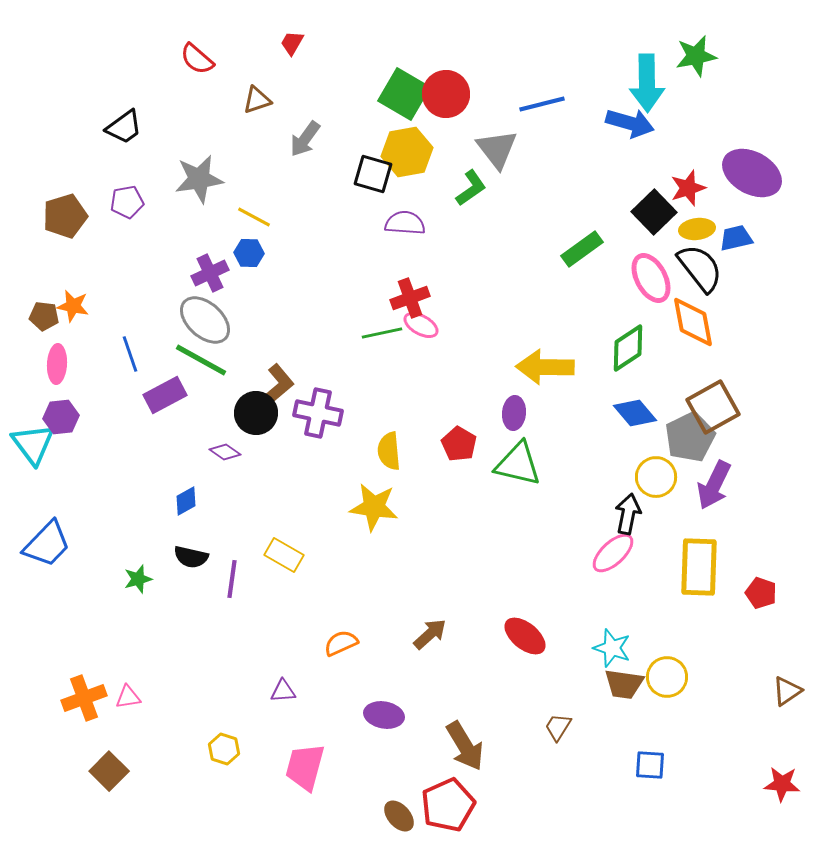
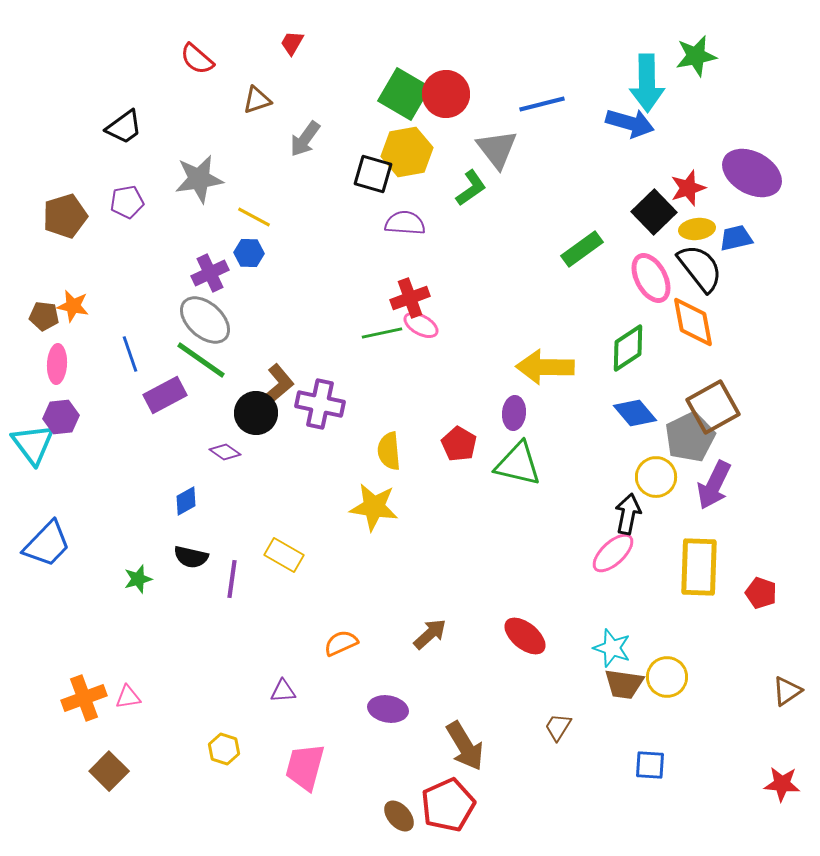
green line at (201, 360): rotated 6 degrees clockwise
purple cross at (318, 413): moved 2 px right, 9 px up
purple ellipse at (384, 715): moved 4 px right, 6 px up
